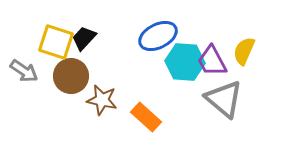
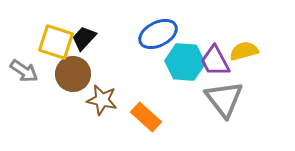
blue ellipse: moved 2 px up
yellow semicircle: rotated 52 degrees clockwise
purple trapezoid: moved 3 px right
brown circle: moved 2 px right, 2 px up
gray triangle: rotated 12 degrees clockwise
